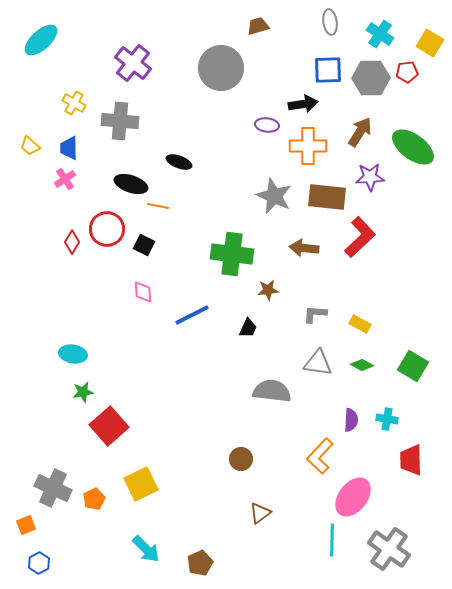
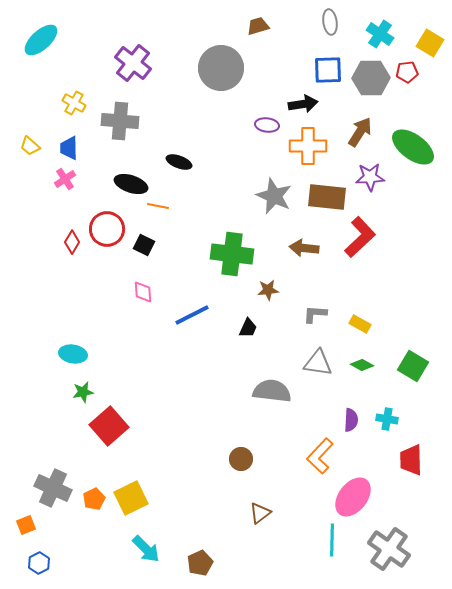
yellow square at (141, 484): moved 10 px left, 14 px down
